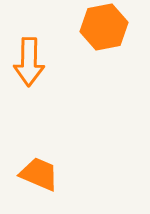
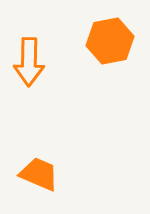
orange hexagon: moved 6 px right, 14 px down
